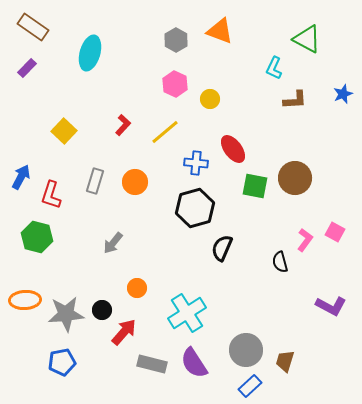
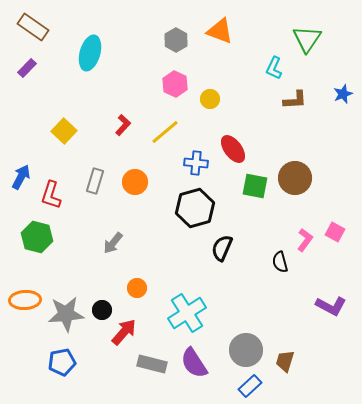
green triangle at (307, 39): rotated 36 degrees clockwise
